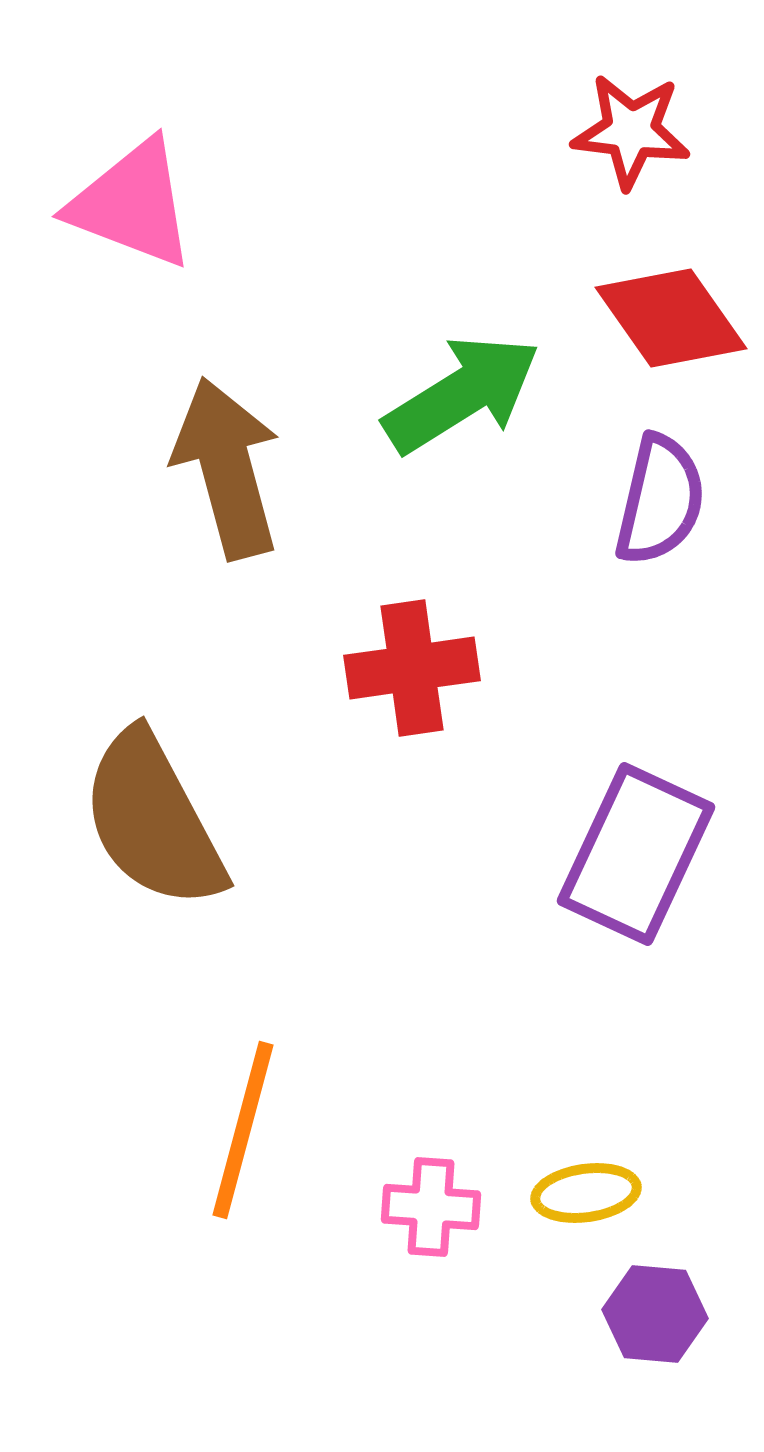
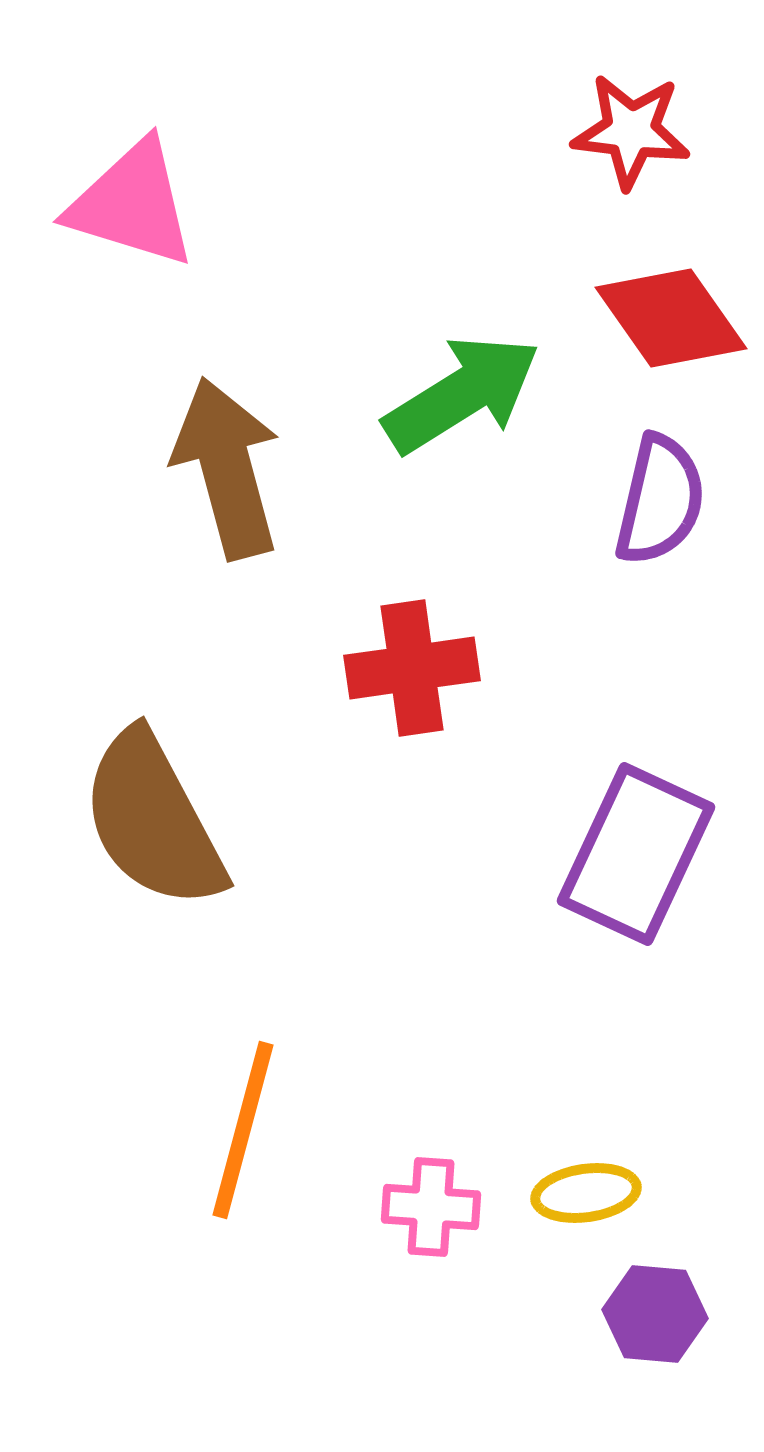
pink triangle: rotated 4 degrees counterclockwise
